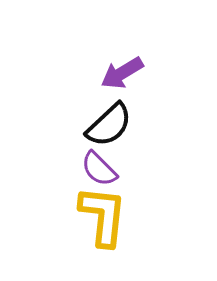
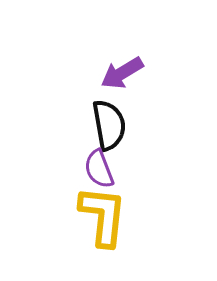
black semicircle: rotated 57 degrees counterclockwise
purple semicircle: rotated 24 degrees clockwise
